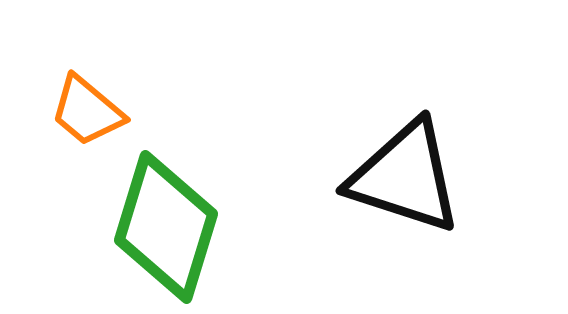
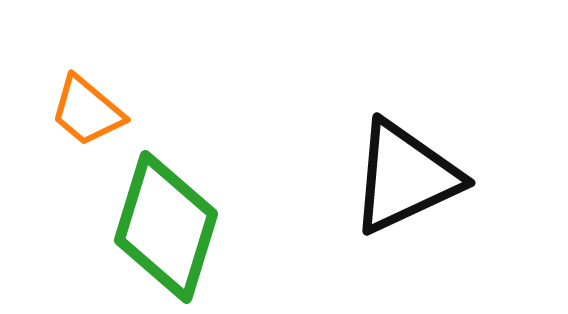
black triangle: rotated 43 degrees counterclockwise
